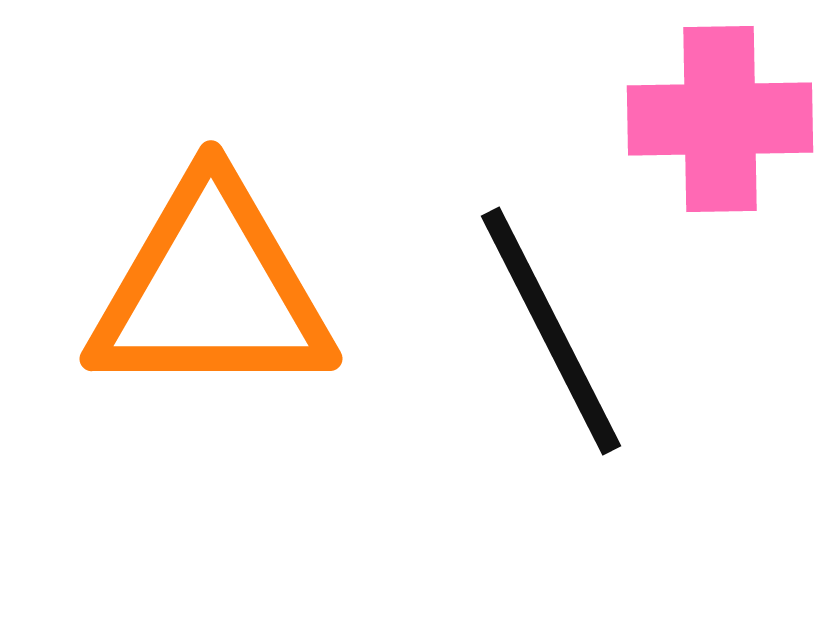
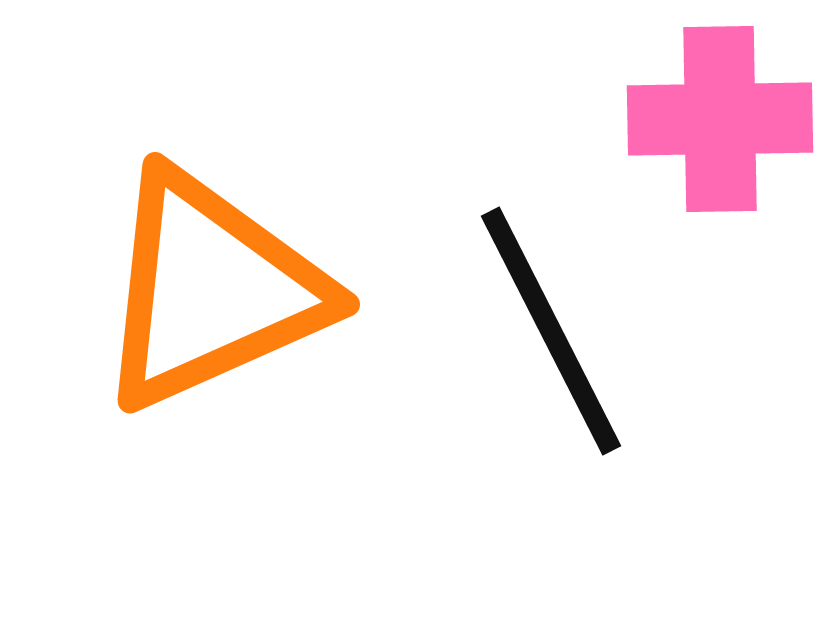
orange triangle: rotated 24 degrees counterclockwise
